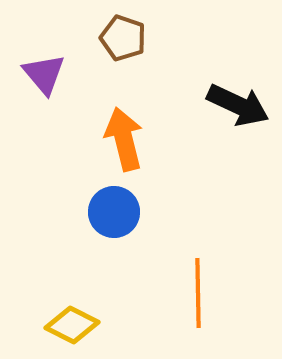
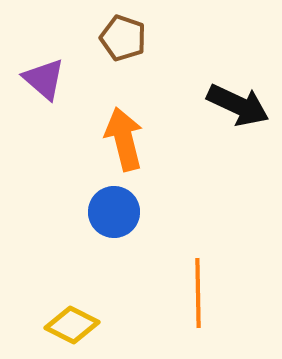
purple triangle: moved 5 px down; rotated 9 degrees counterclockwise
